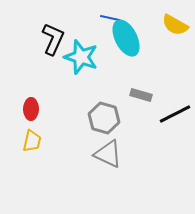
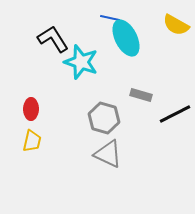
yellow semicircle: moved 1 px right
black L-shape: rotated 56 degrees counterclockwise
cyan star: moved 5 px down
